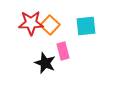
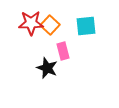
black star: moved 2 px right, 5 px down
